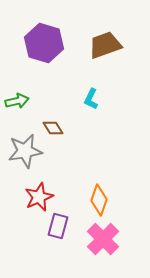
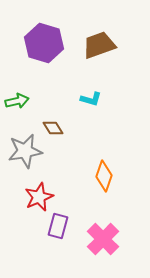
brown trapezoid: moved 6 px left
cyan L-shape: rotated 100 degrees counterclockwise
orange diamond: moved 5 px right, 24 px up
